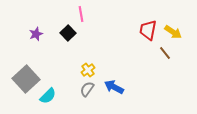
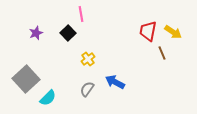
red trapezoid: moved 1 px down
purple star: moved 1 px up
brown line: moved 3 px left; rotated 16 degrees clockwise
yellow cross: moved 11 px up
blue arrow: moved 1 px right, 5 px up
cyan semicircle: moved 2 px down
